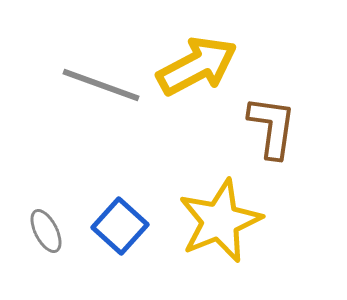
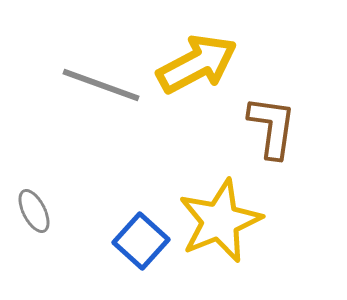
yellow arrow: moved 2 px up
blue square: moved 21 px right, 15 px down
gray ellipse: moved 12 px left, 20 px up
